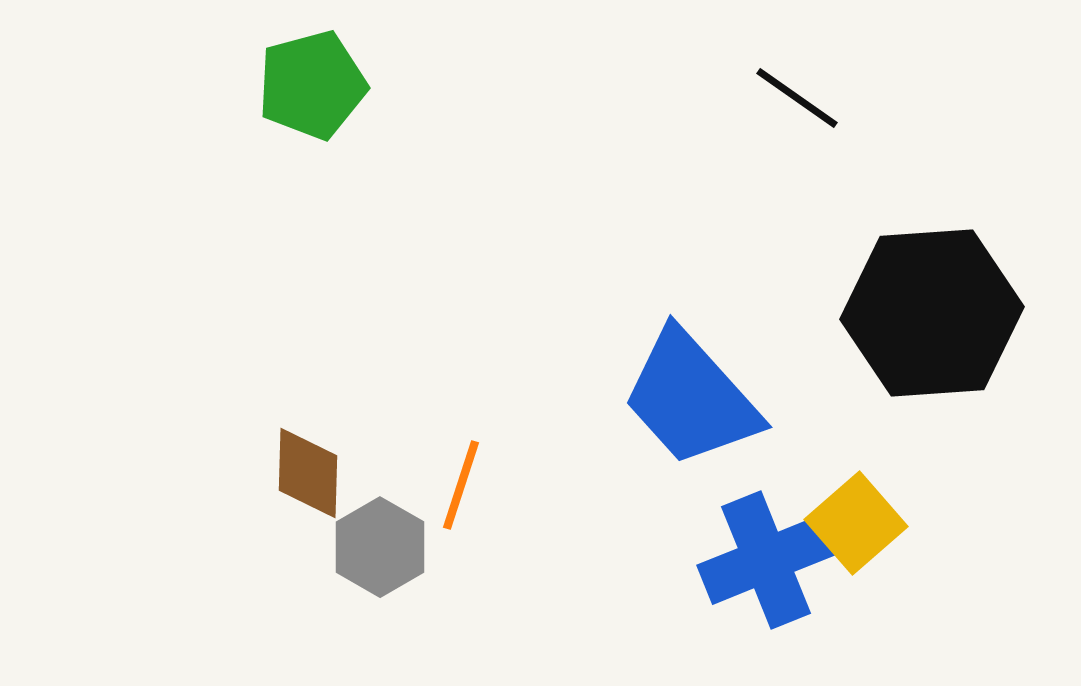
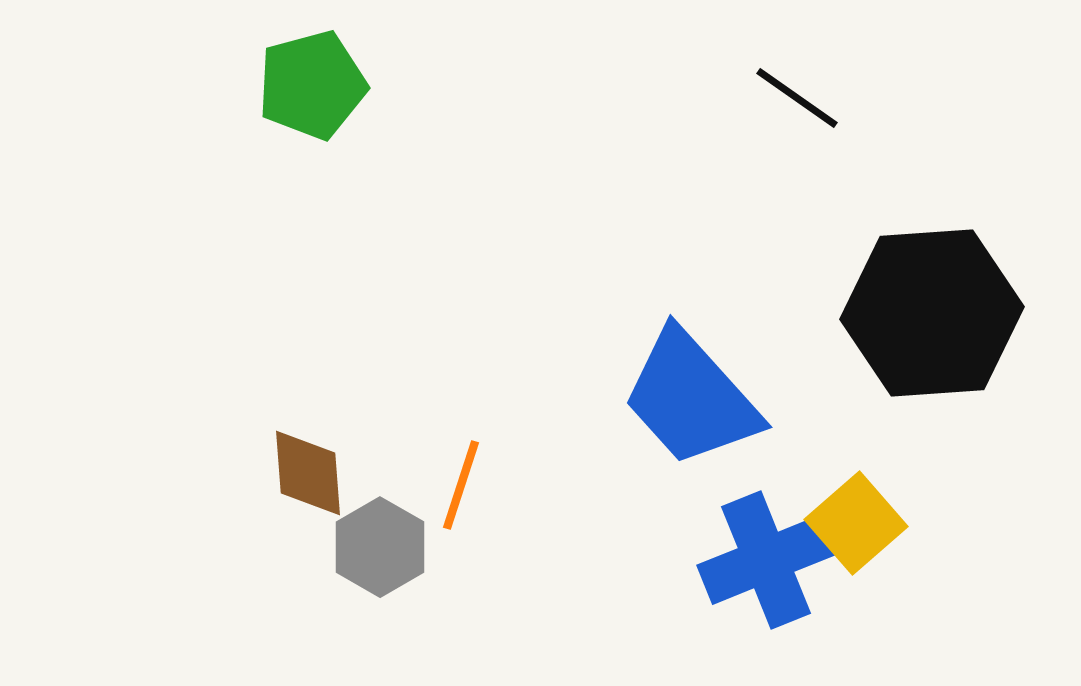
brown diamond: rotated 6 degrees counterclockwise
